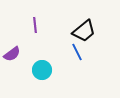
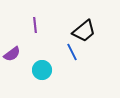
blue line: moved 5 px left
